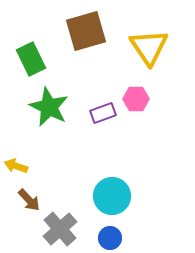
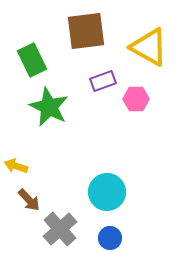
brown square: rotated 9 degrees clockwise
yellow triangle: rotated 27 degrees counterclockwise
green rectangle: moved 1 px right, 1 px down
purple rectangle: moved 32 px up
cyan circle: moved 5 px left, 4 px up
